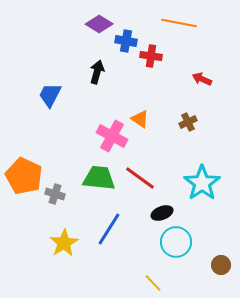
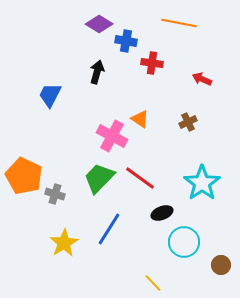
red cross: moved 1 px right, 7 px down
green trapezoid: rotated 52 degrees counterclockwise
cyan circle: moved 8 px right
